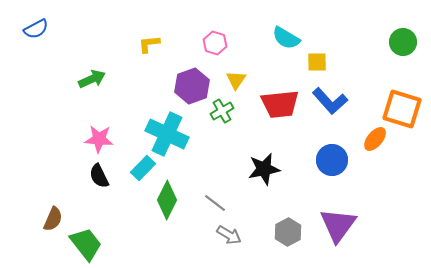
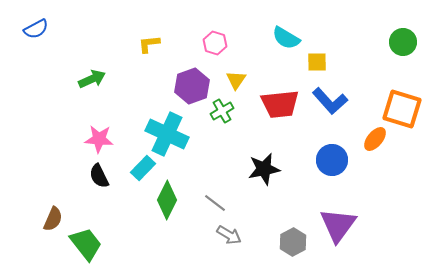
gray hexagon: moved 5 px right, 10 px down
